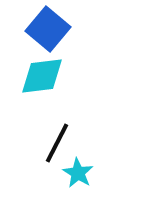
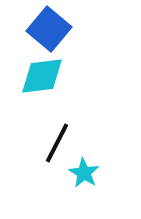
blue square: moved 1 px right
cyan star: moved 6 px right
